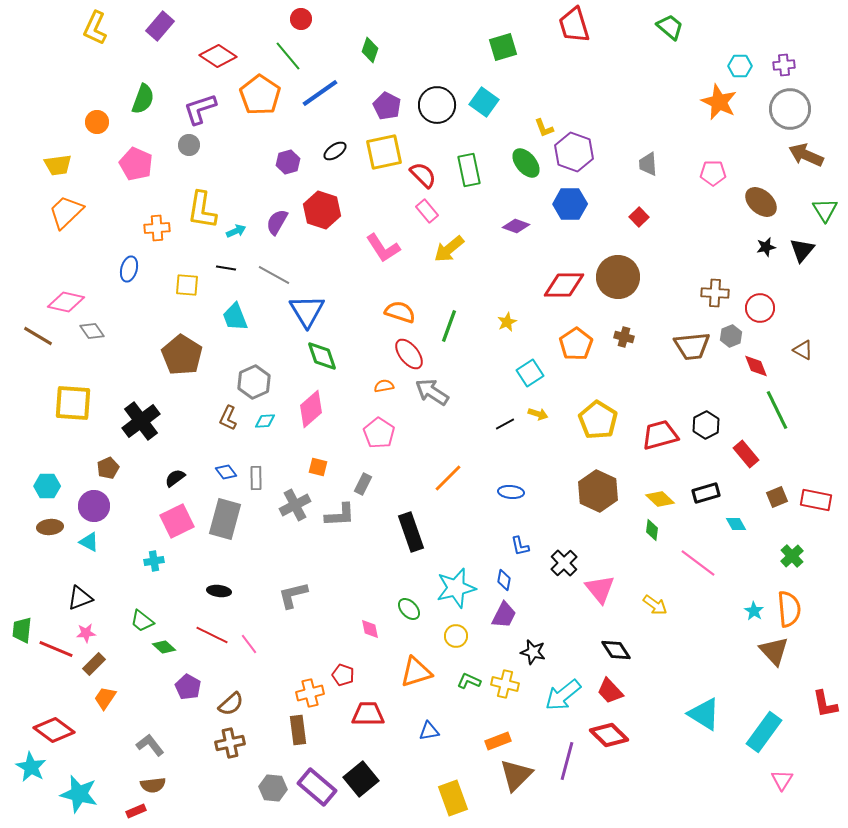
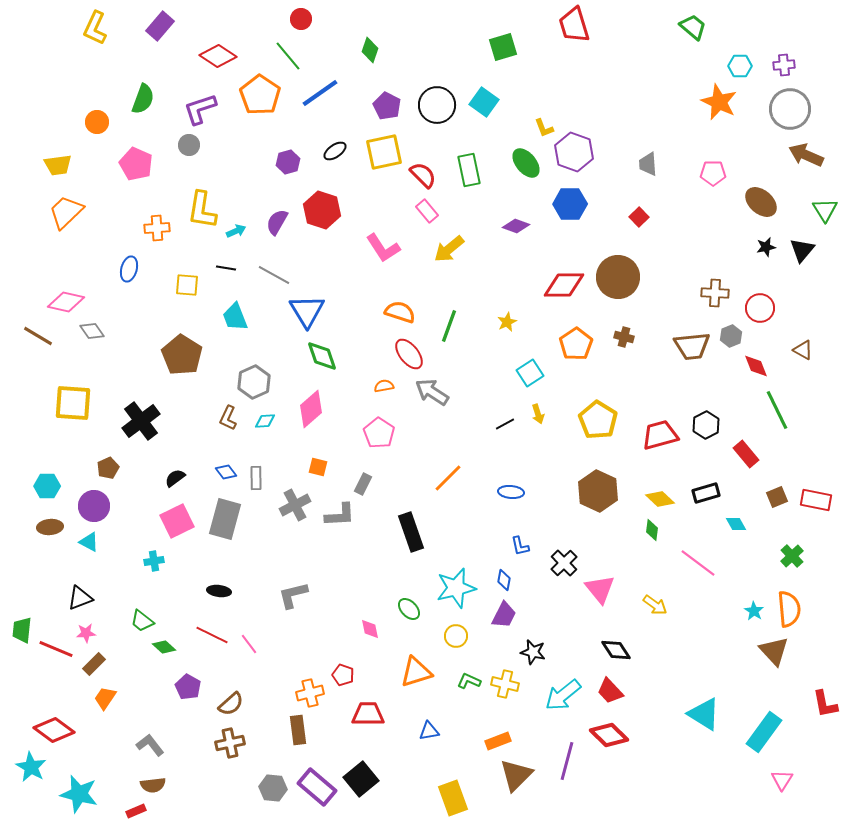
green trapezoid at (670, 27): moved 23 px right
yellow arrow at (538, 414): rotated 54 degrees clockwise
